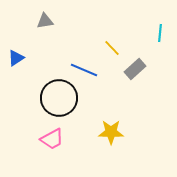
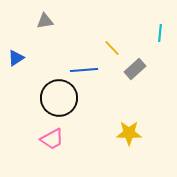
blue line: rotated 28 degrees counterclockwise
yellow star: moved 18 px right, 1 px down
